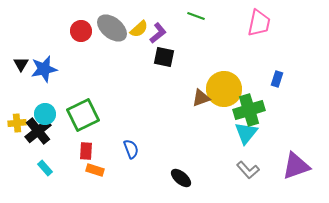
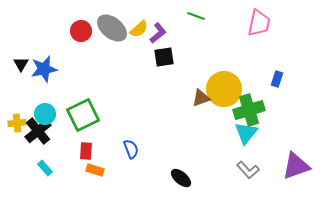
black square: rotated 20 degrees counterclockwise
